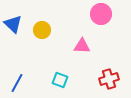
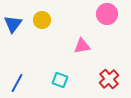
pink circle: moved 6 px right
blue triangle: rotated 24 degrees clockwise
yellow circle: moved 10 px up
pink triangle: rotated 12 degrees counterclockwise
red cross: rotated 24 degrees counterclockwise
